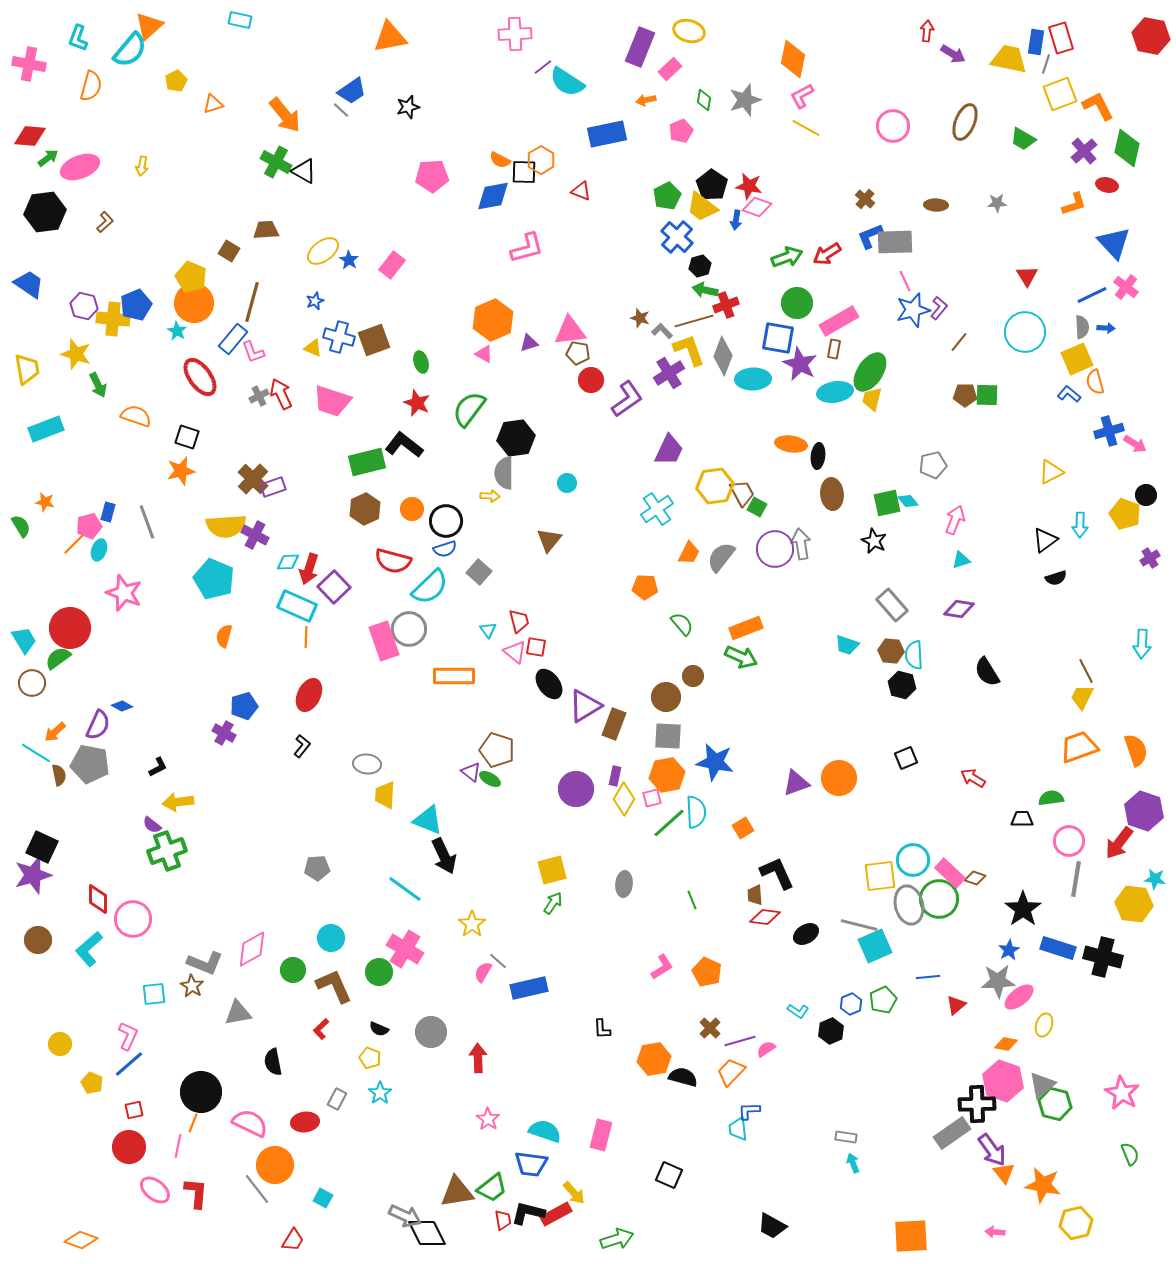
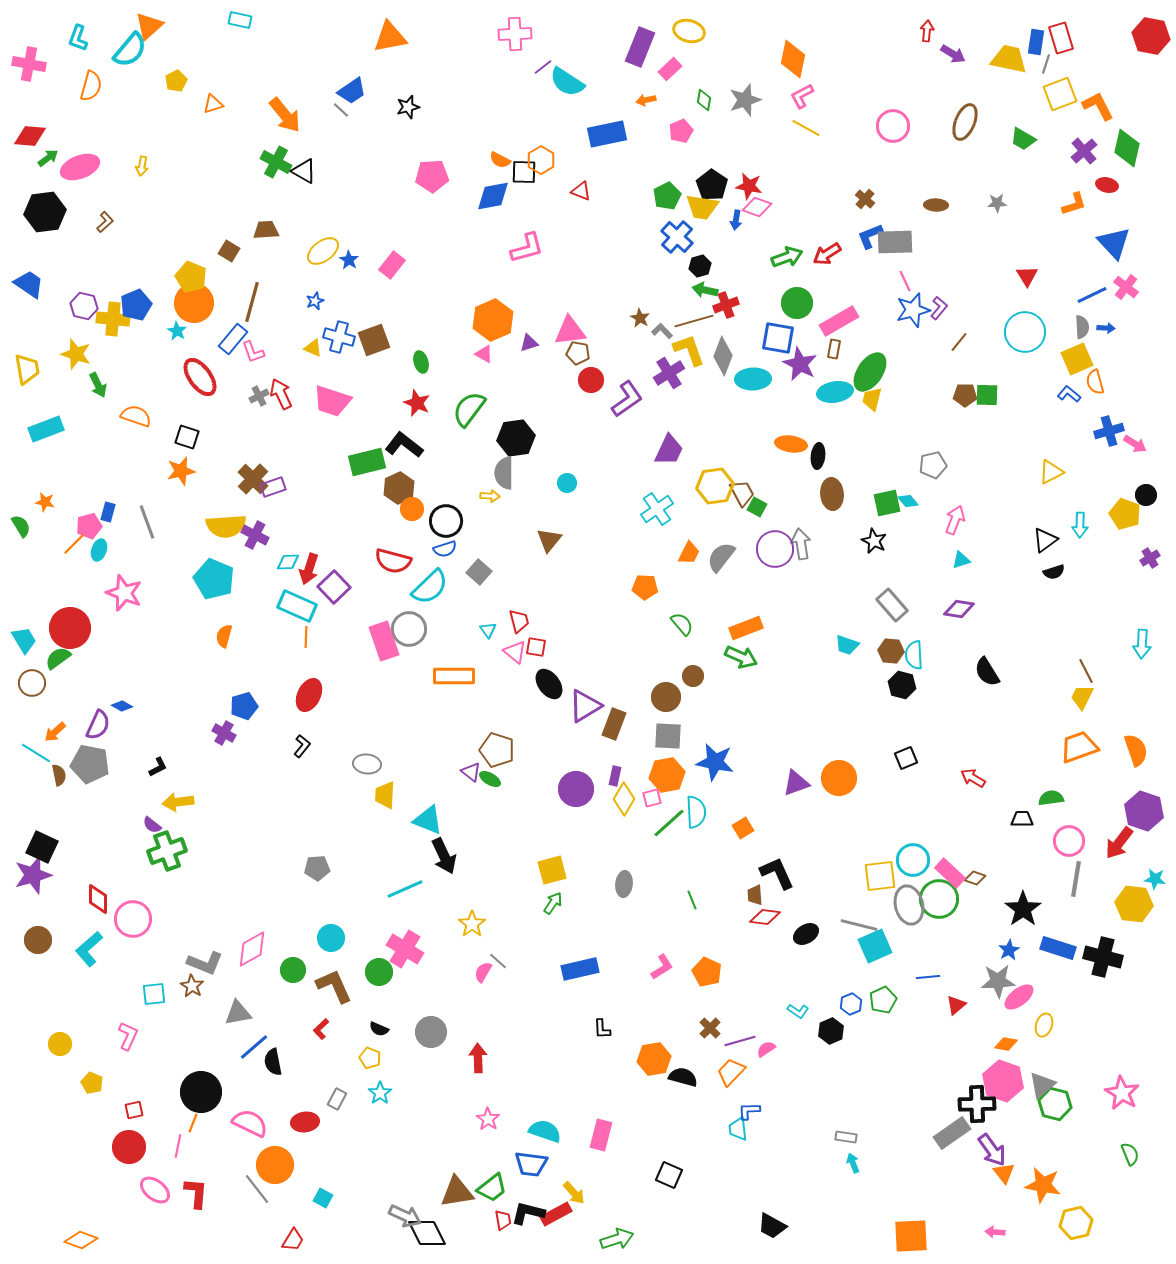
yellow trapezoid at (702, 207): rotated 28 degrees counterclockwise
brown star at (640, 318): rotated 12 degrees clockwise
brown hexagon at (365, 509): moved 34 px right, 21 px up
black semicircle at (1056, 578): moved 2 px left, 6 px up
cyan line at (405, 889): rotated 60 degrees counterclockwise
blue rectangle at (529, 988): moved 51 px right, 19 px up
blue line at (129, 1064): moved 125 px right, 17 px up
